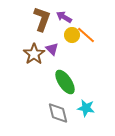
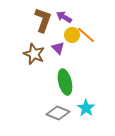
brown L-shape: moved 1 px right, 1 px down
purple triangle: moved 6 px right, 1 px up
brown star: rotated 15 degrees counterclockwise
green ellipse: rotated 20 degrees clockwise
cyan star: rotated 24 degrees clockwise
gray diamond: rotated 55 degrees counterclockwise
